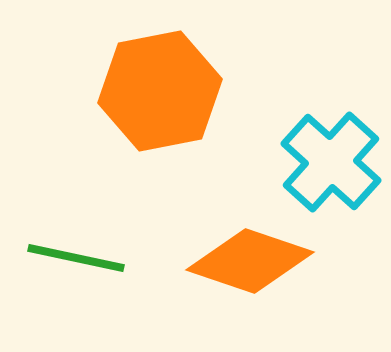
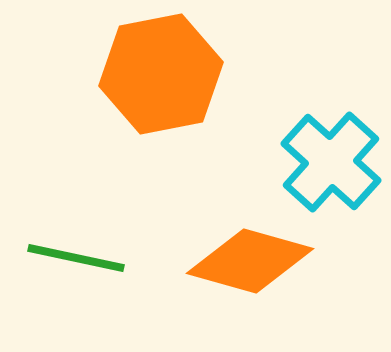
orange hexagon: moved 1 px right, 17 px up
orange diamond: rotated 3 degrees counterclockwise
